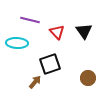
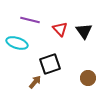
red triangle: moved 3 px right, 3 px up
cyan ellipse: rotated 15 degrees clockwise
